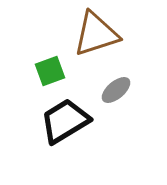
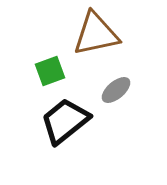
brown triangle: rotated 6 degrees clockwise
black trapezoid: rotated 8 degrees counterclockwise
